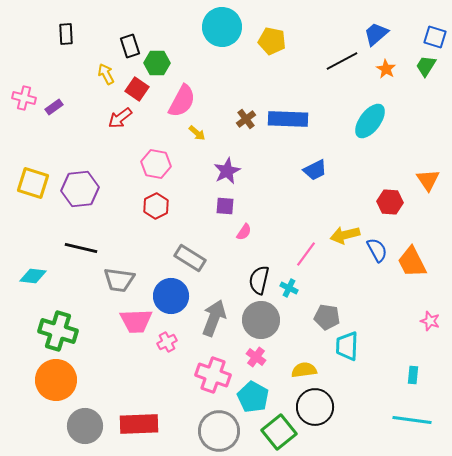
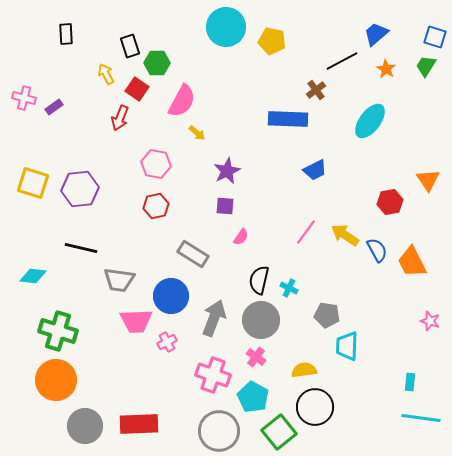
cyan circle at (222, 27): moved 4 px right
red arrow at (120, 118): rotated 30 degrees counterclockwise
brown cross at (246, 119): moved 70 px right, 29 px up
red hexagon at (390, 202): rotated 15 degrees counterclockwise
red hexagon at (156, 206): rotated 15 degrees clockwise
pink semicircle at (244, 232): moved 3 px left, 5 px down
yellow arrow at (345, 235): rotated 48 degrees clockwise
pink line at (306, 254): moved 22 px up
gray rectangle at (190, 258): moved 3 px right, 4 px up
gray pentagon at (327, 317): moved 2 px up
cyan rectangle at (413, 375): moved 3 px left, 7 px down
cyan line at (412, 420): moved 9 px right, 2 px up
